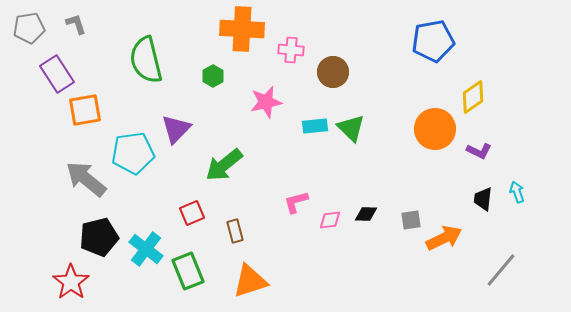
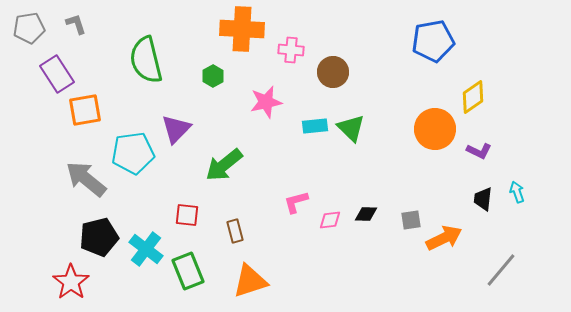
red square: moved 5 px left, 2 px down; rotated 30 degrees clockwise
